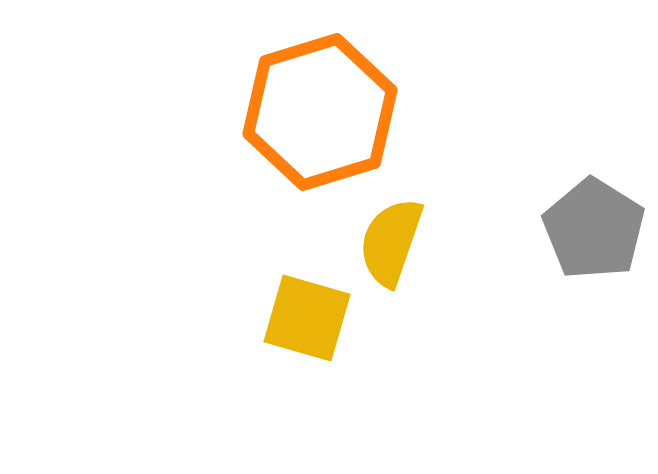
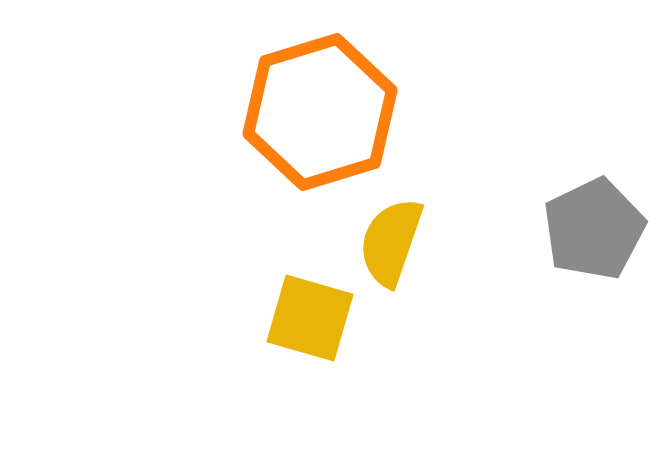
gray pentagon: rotated 14 degrees clockwise
yellow square: moved 3 px right
